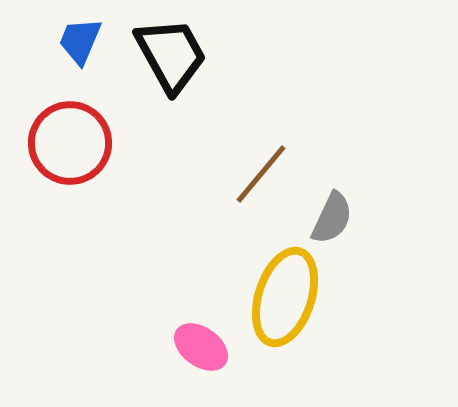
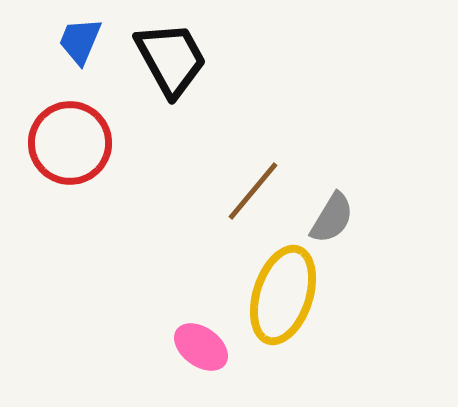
black trapezoid: moved 4 px down
brown line: moved 8 px left, 17 px down
gray semicircle: rotated 6 degrees clockwise
yellow ellipse: moved 2 px left, 2 px up
